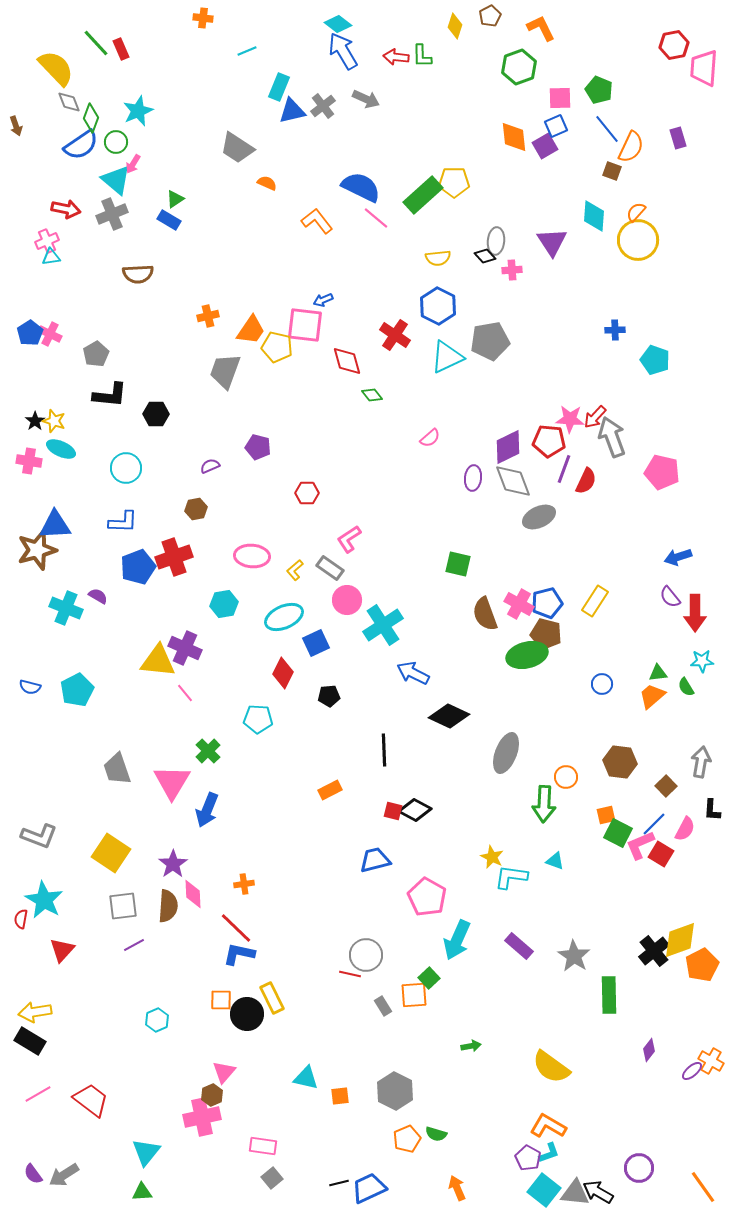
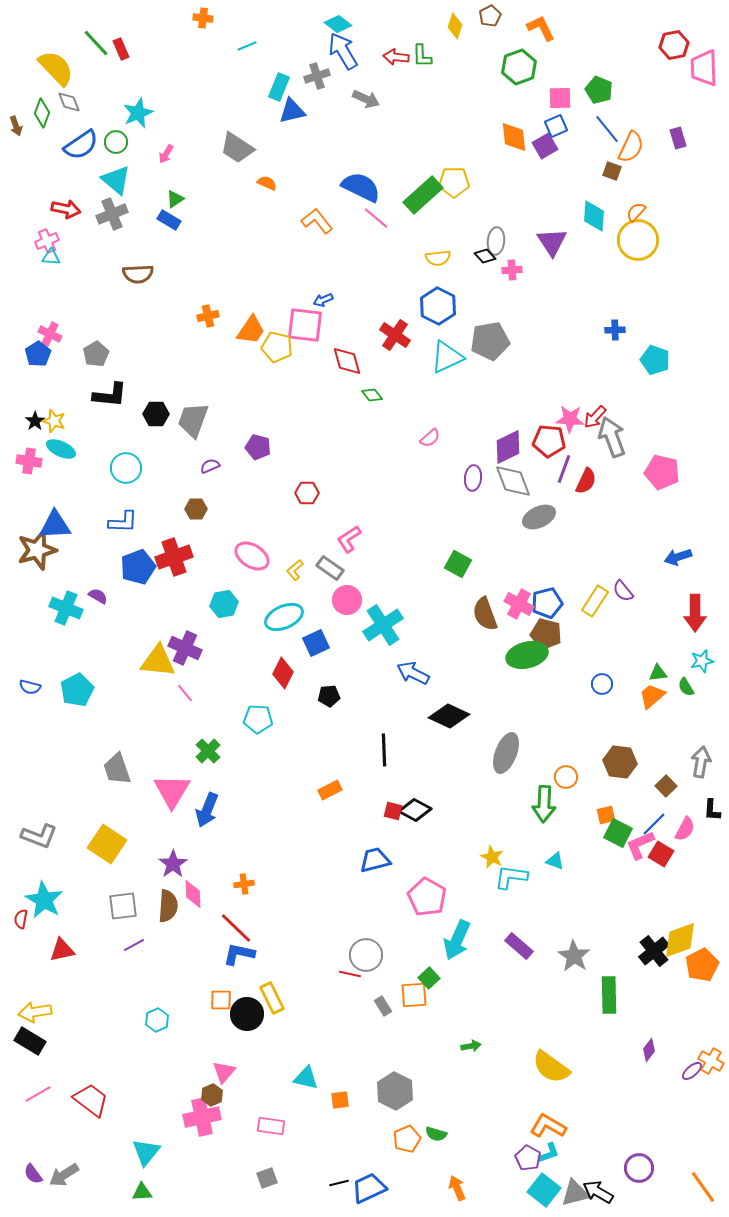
cyan line at (247, 51): moved 5 px up
pink trapezoid at (704, 68): rotated 6 degrees counterclockwise
gray cross at (323, 106): moved 6 px left, 30 px up; rotated 20 degrees clockwise
cyan star at (138, 111): moved 2 px down
green diamond at (91, 118): moved 49 px left, 5 px up
pink arrow at (133, 164): moved 33 px right, 10 px up
cyan triangle at (51, 257): rotated 12 degrees clockwise
blue pentagon at (30, 333): moved 8 px right, 21 px down
gray trapezoid at (225, 371): moved 32 px left, 49 px down
brown hexagon at (196, 509): rotated 10 degrees clockwise
pink ellipse at (252, 556): rotated 28 degrees clockwise
green square at (458, 564): rotated 16 degrees clockwise
purple semicircle at (670, 597): moved 47 px left, 6 px up
cyan star at (702, 661): rotated 10 degrees counterclockwise
pink triangle at (172, 782): moved 9 px down
yellow square at (111, 853): moved 4 px left, 9 px up
red triangle at (62, 950): rotated 36 degrees clockwise
orange square at (340, 1096): moved 4 px down
pink rectangle at (263, 1146): moved 8 px right, 20 px up
gray square at (272, 1178): moved 5 px left; rotated 20 degrees clockwise
gray triangle at (575, 1193): rotated 20 degrees counterclockwise
